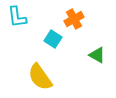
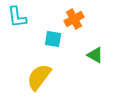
cyan square: rotated 24 degrees counterclockwise
green triangle: moved 2 px left
yellow semicircle: moved 1 px left; rotated 72 degrees clockwise
